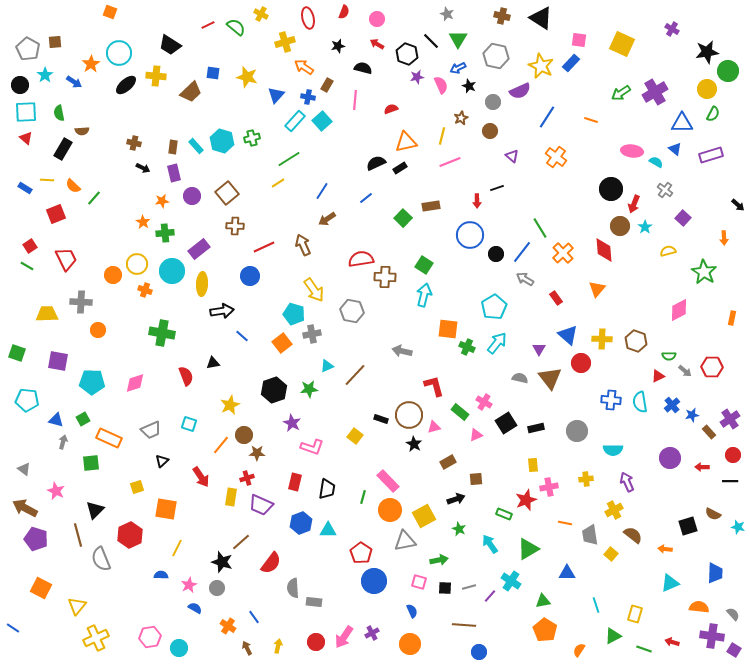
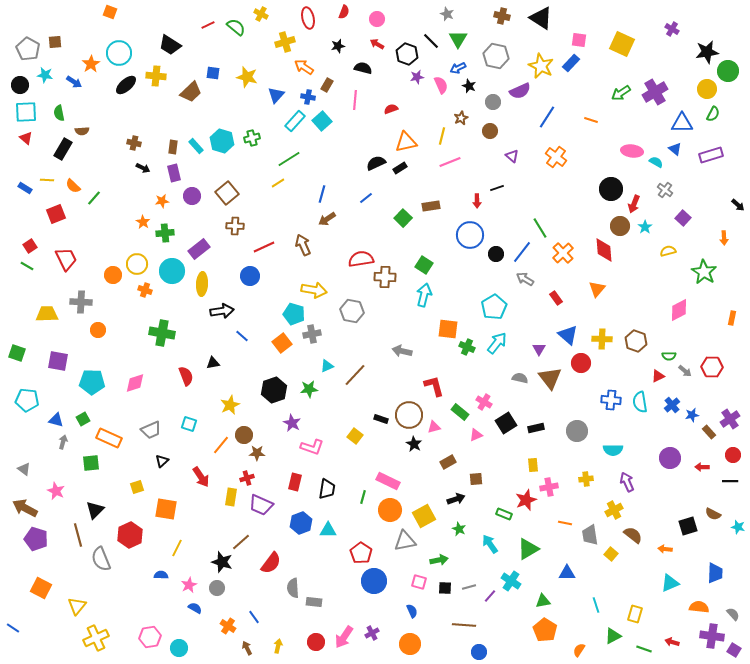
cyan star at (45, 75): rotated 28 degrees counterclockwise
blue line at (322, 191): moved 3 px down; rotated 18 degrees counterclockwise
yellow arrow at (314, 290): rotated 45 degrees counterclockwise
pink rectangle at (388, 481): rotated 20 degrees counterclockwise
